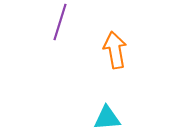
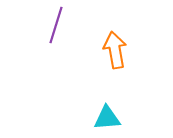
purple line: moved 4 px left, 3 px down
